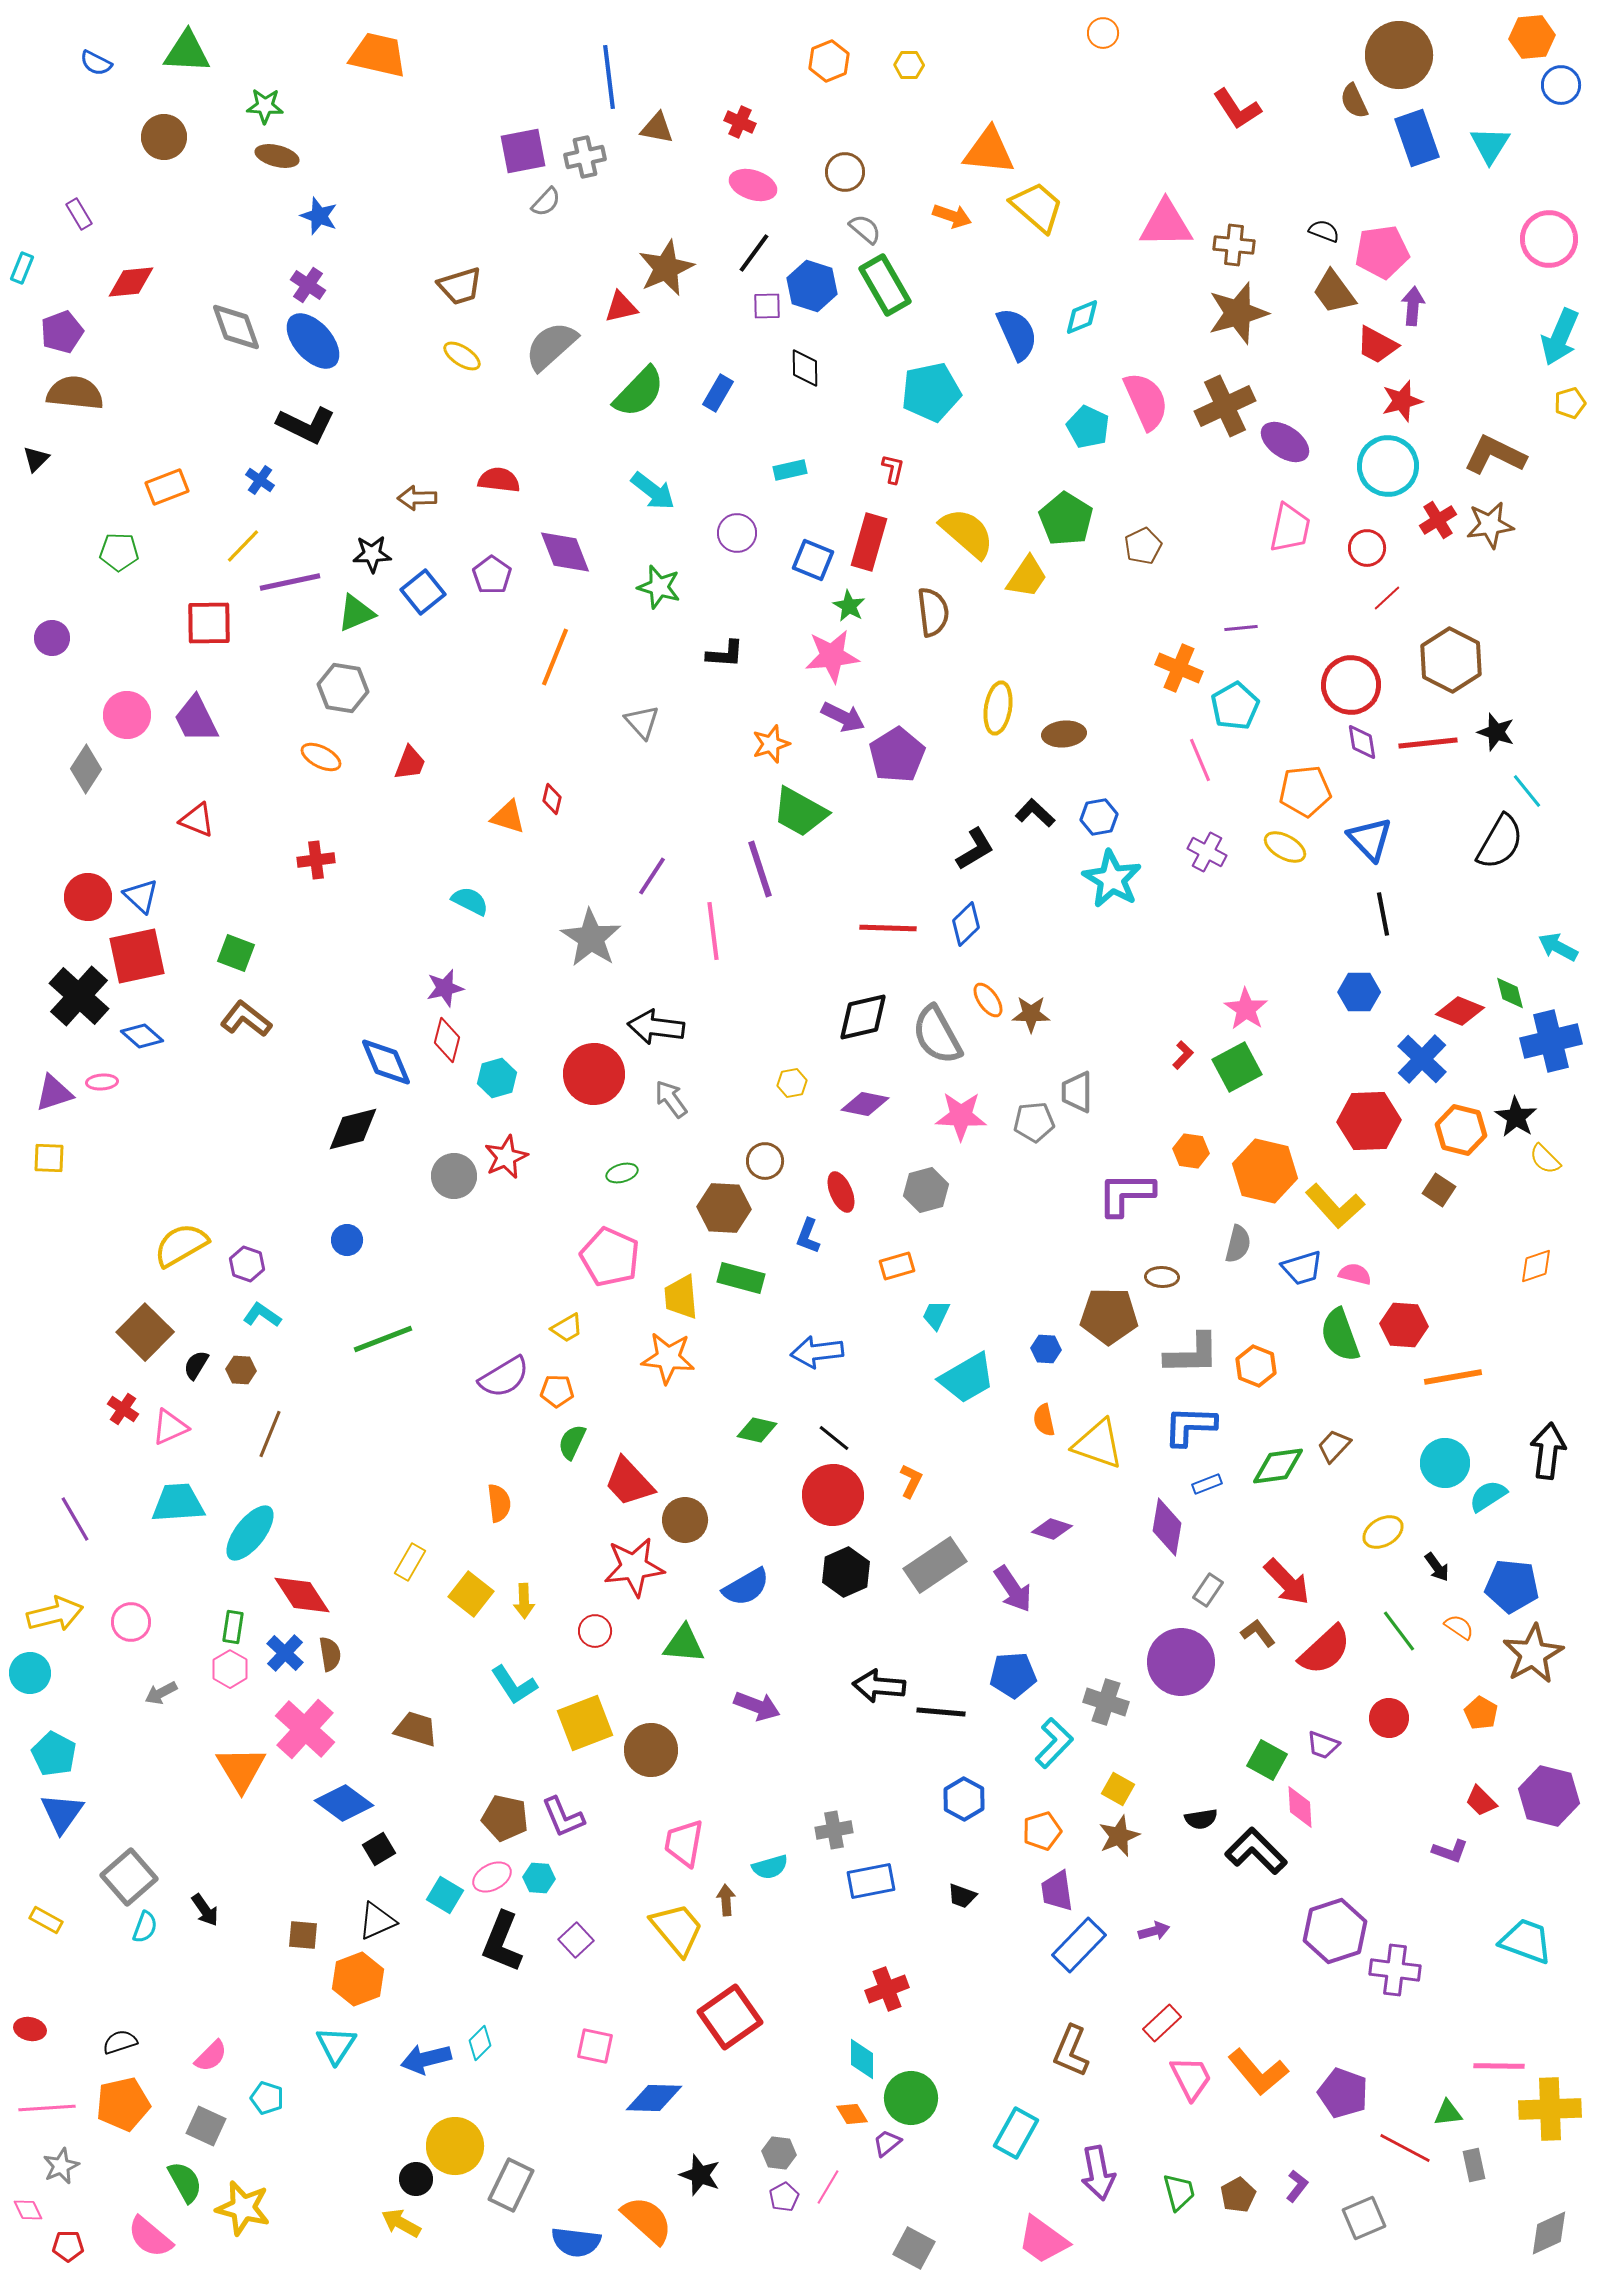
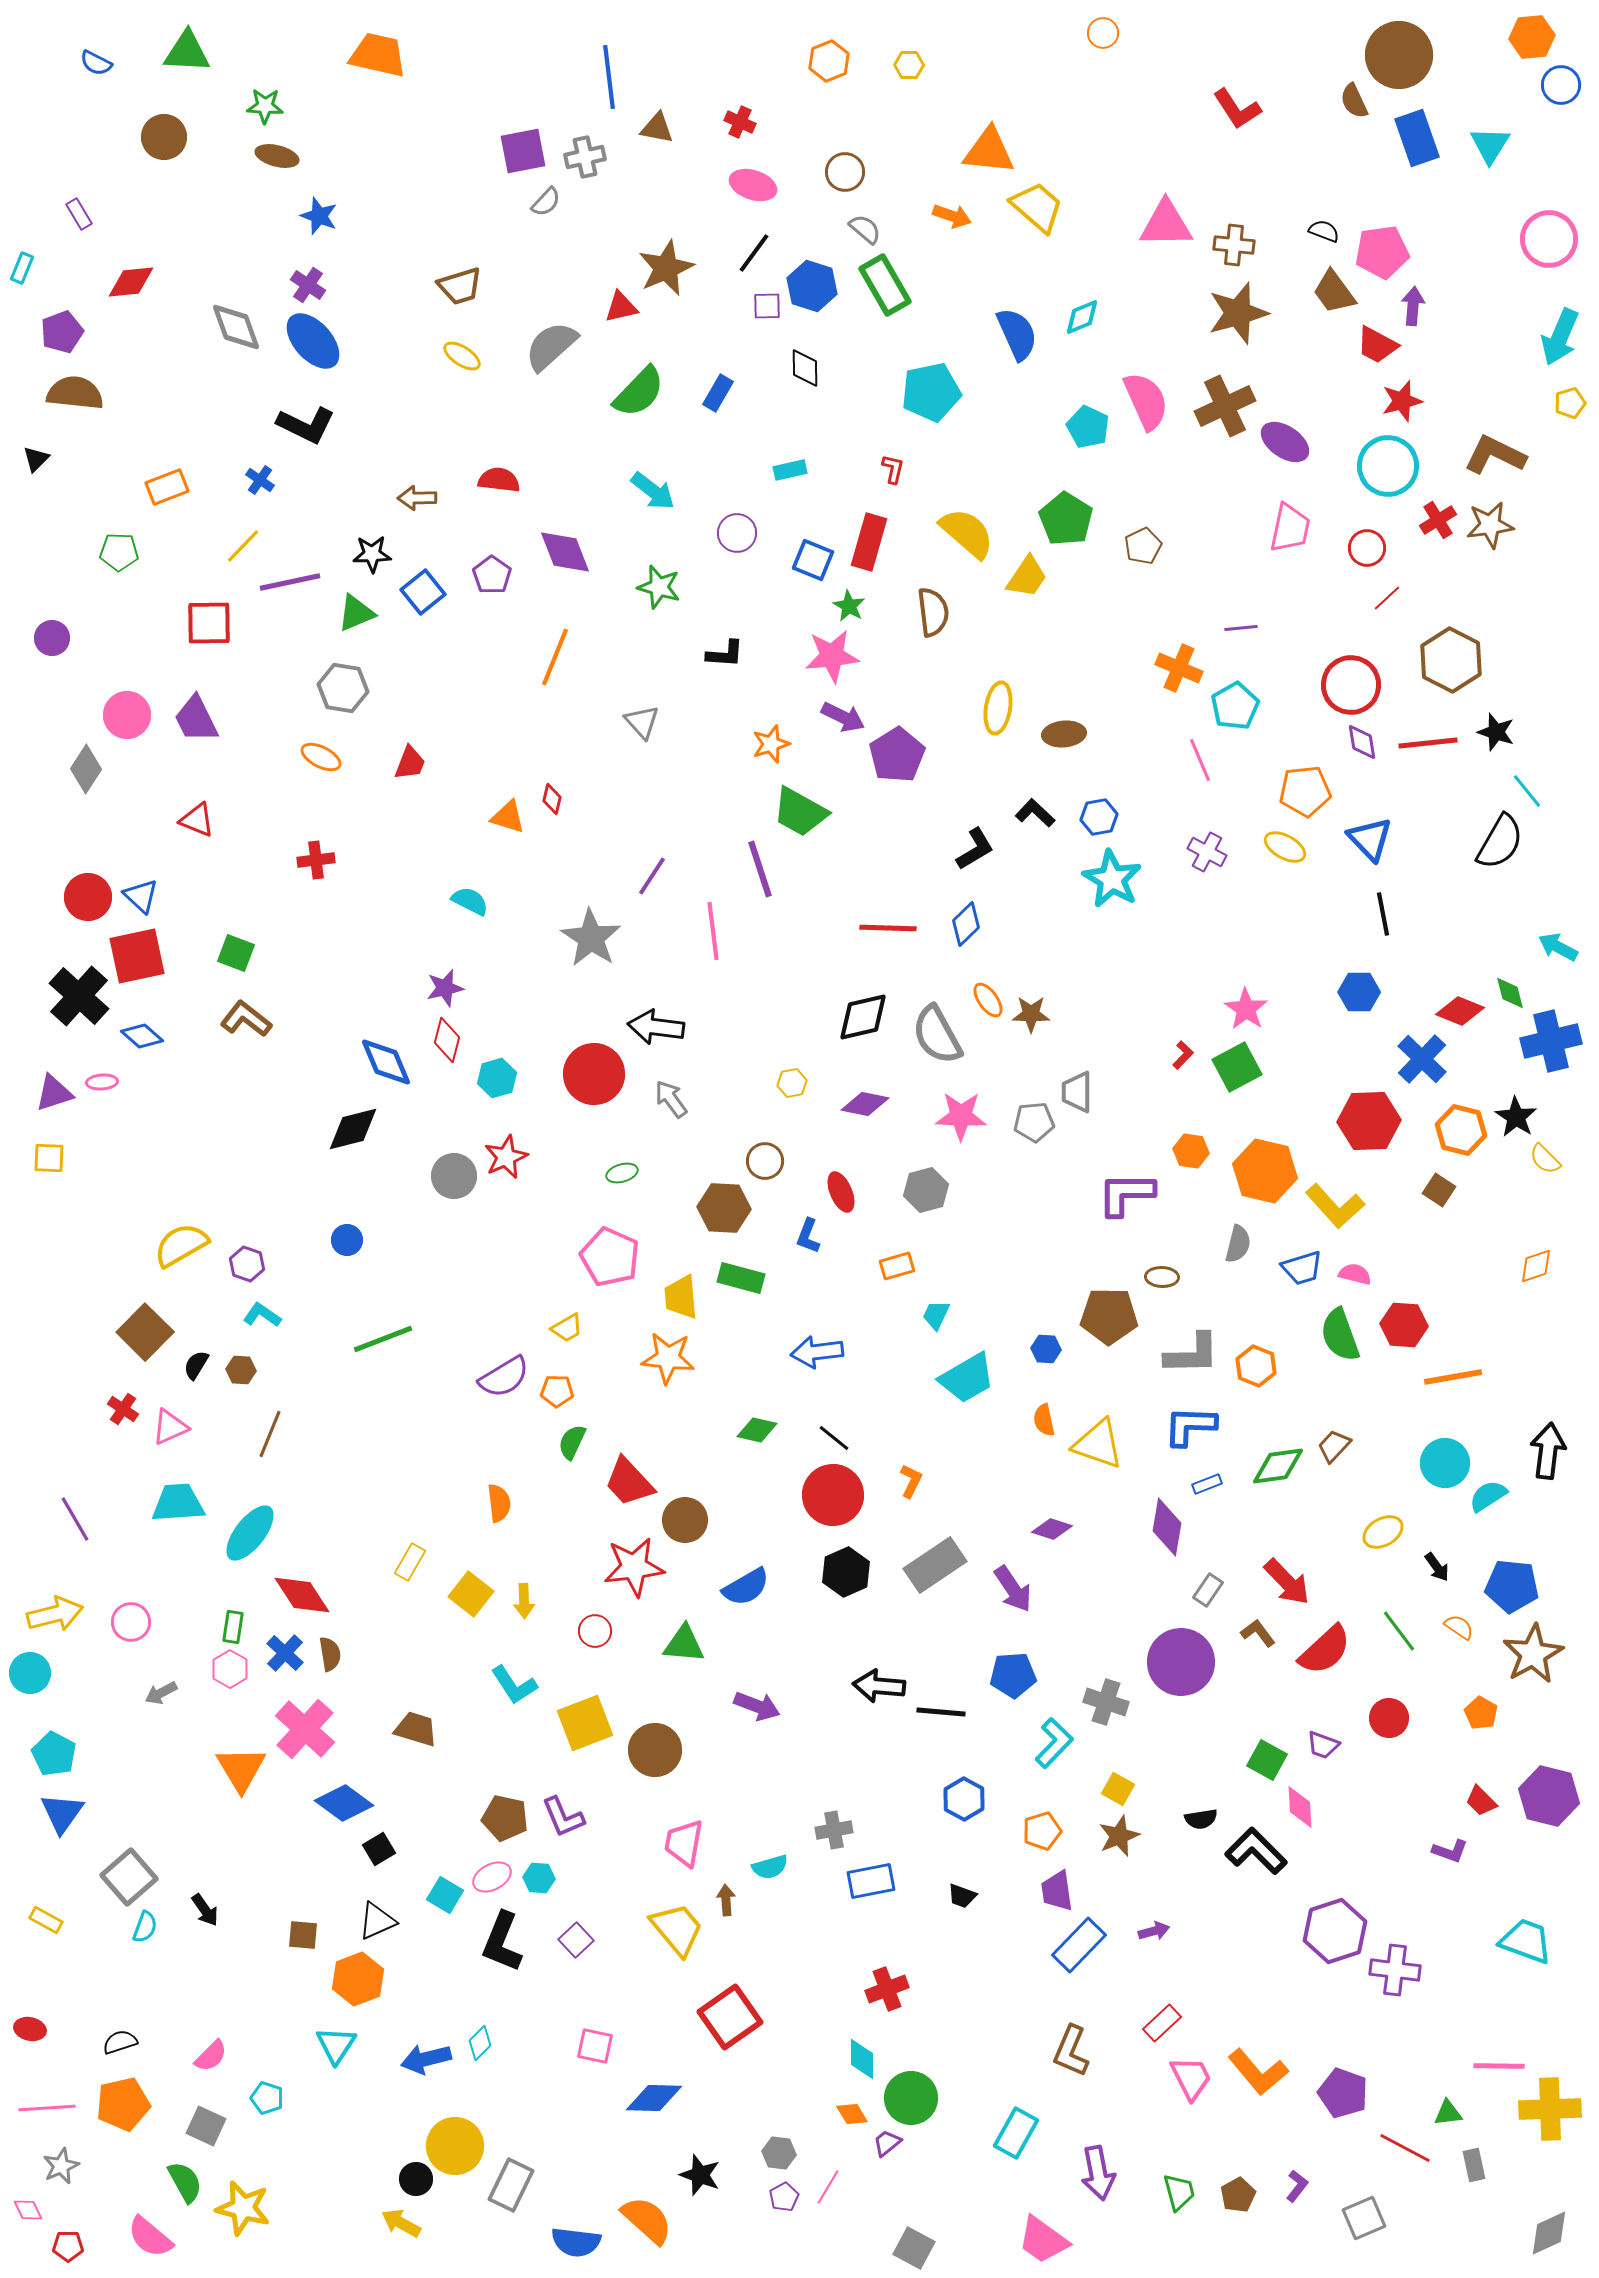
brown circle at (651, 1750): moved 4 px right
